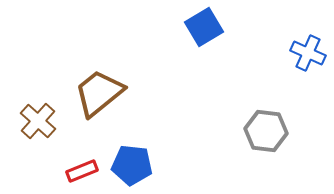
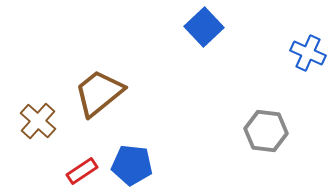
blue square: rotated 12 degrees counterclockwise
red rectangle: rotated 12 degrees counterclockwise
